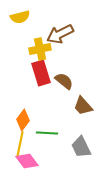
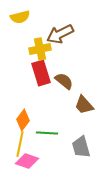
brown trapezoid: moved 1 px right, 1 px up
gray trapezoid: rotated 10 degrees clockwise
pink diamond: rotated 35 degrees counterclockwise
